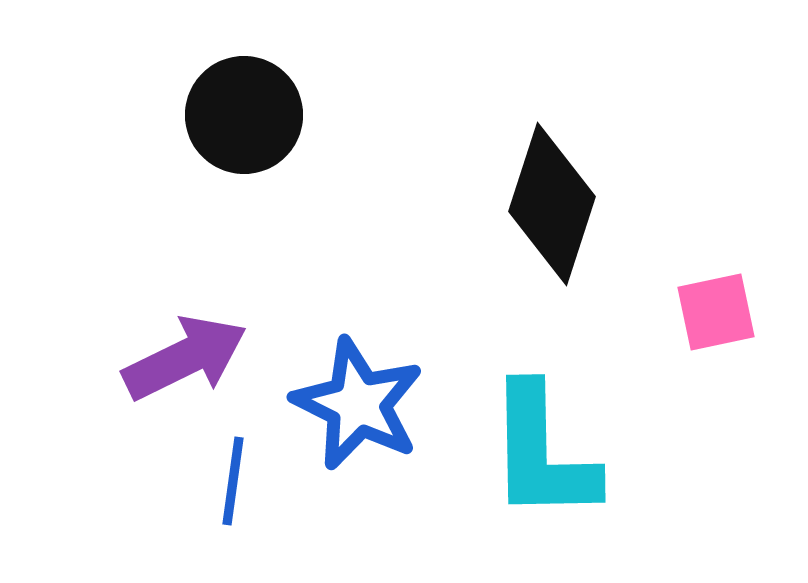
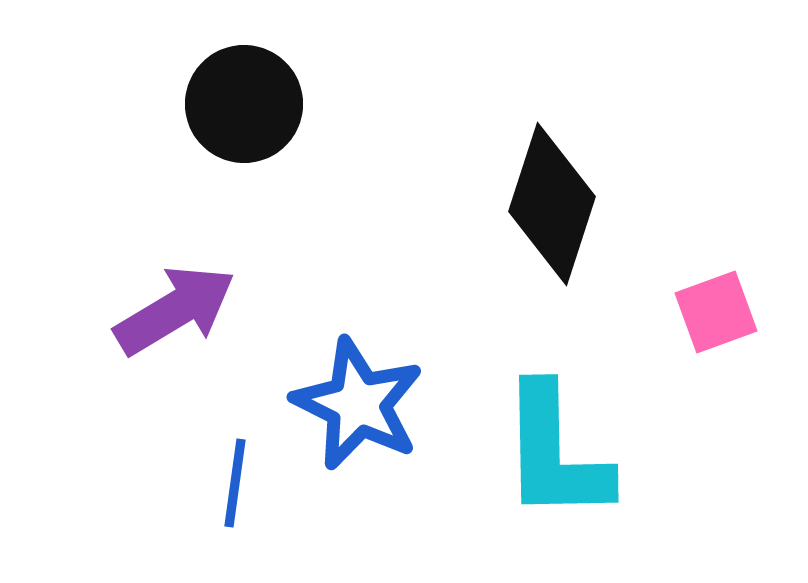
black circle: moved 11 px up
pink square: rotated 8 degrees counterclockwise
purple arrow: moved 10 px left, 48 px up; rotated 5 degrees counterclockwise
cyan L-shape: moved 13 px right
blue line: moved 2 px right, 2 px down
